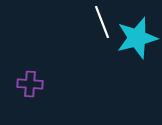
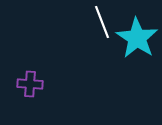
cyan star: rotated 24 degrees counterclockwise
